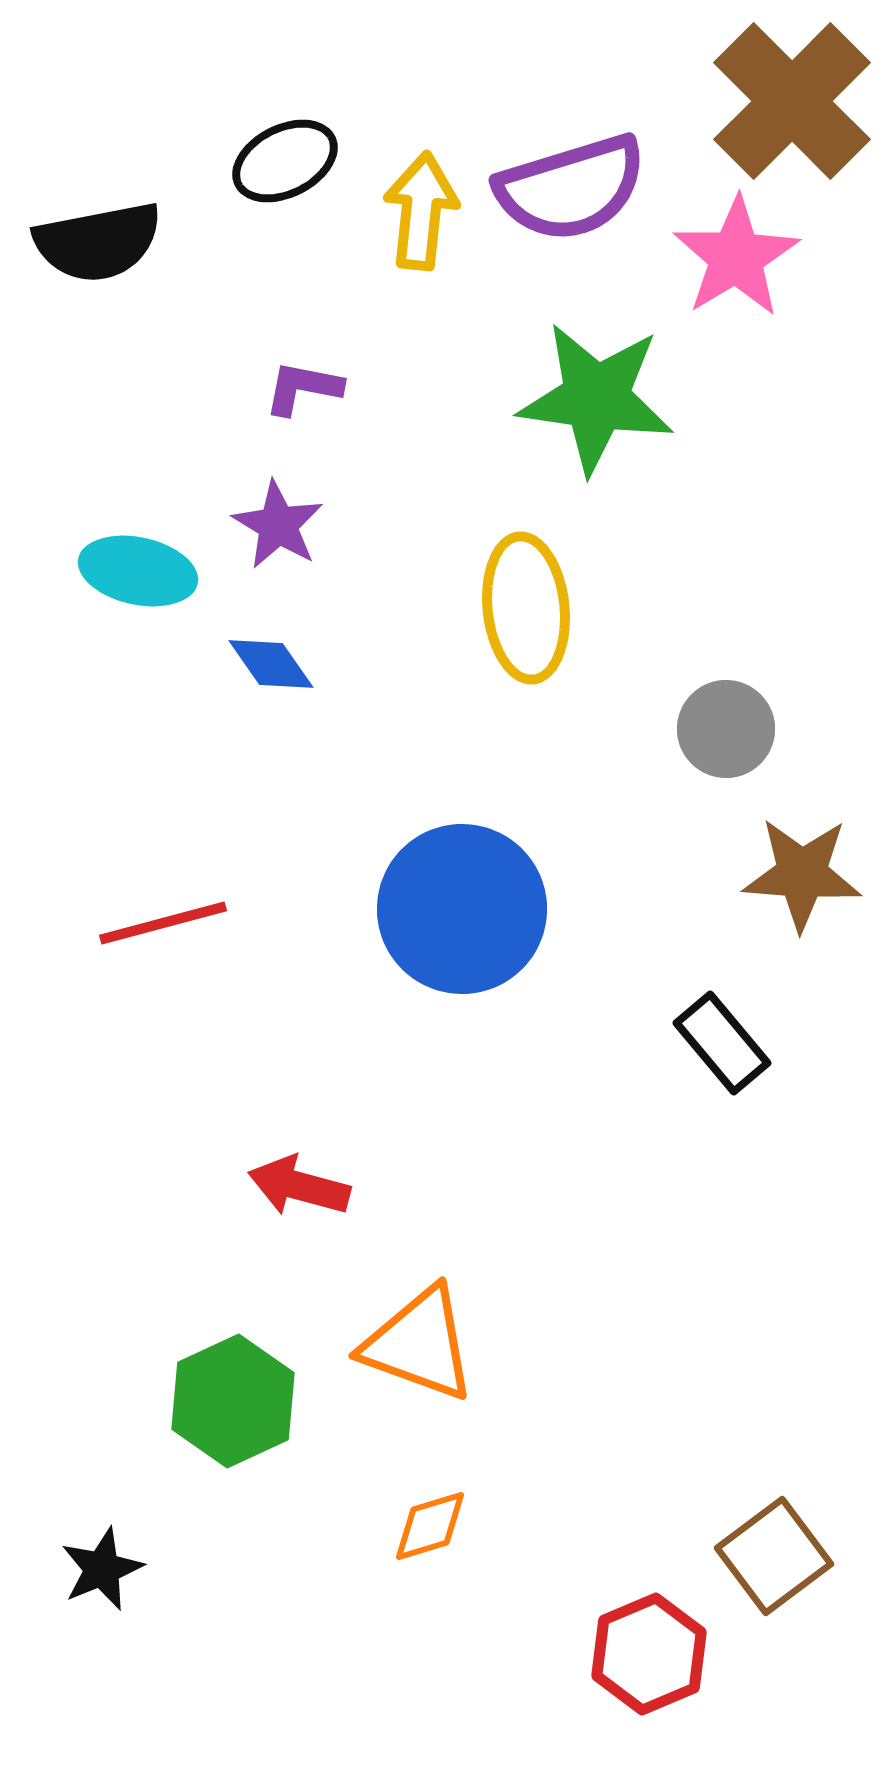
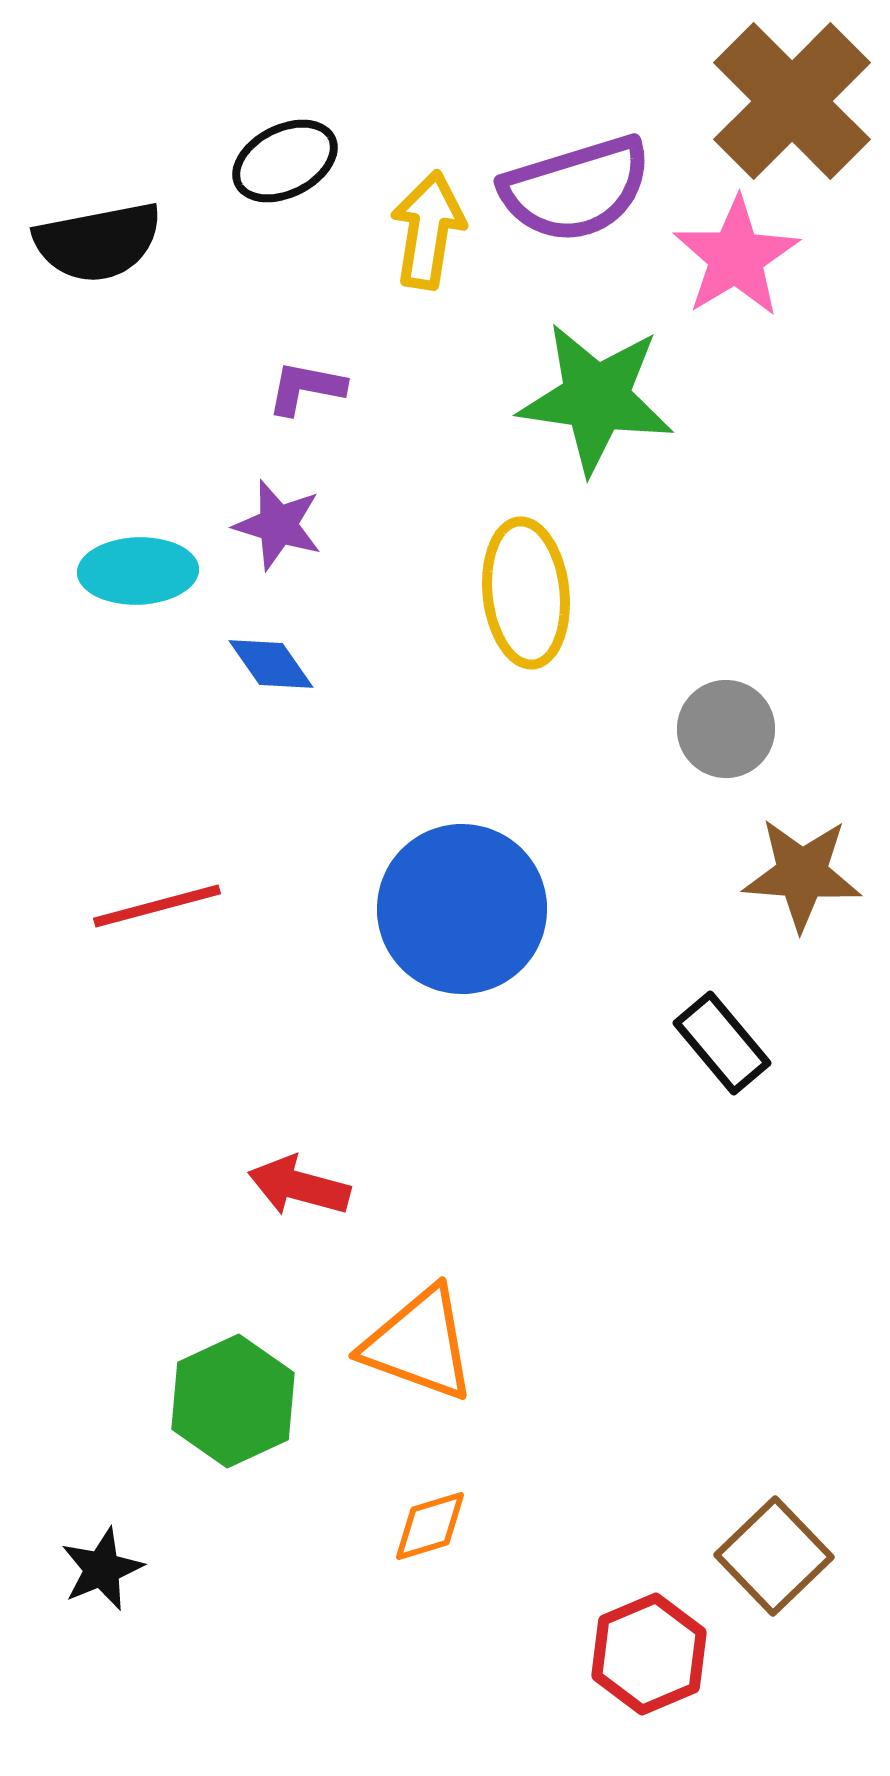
purple semicircle: moved 5 px right, 1 px down
yellow arrow: moved 7 px right, 19 px down; rotated 3 degrees clockwise
purple L-shape: moved 3 px right
purple star: rotated 14 degrees counterclockwise
cyan ellipse: rotated 14 degrees counterclockwise
yellow ellipse: moved 15 px up
red line: moved 6 px left, 17 px up
brown square: rotated 7 degrees counterclockwise
